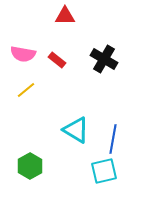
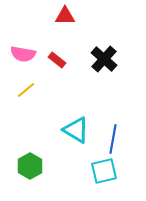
black cross: rotated 12 degrees clockwise
